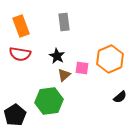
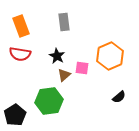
orange hexagon: moved 3 px up
black semicircle: moved 1 px left
